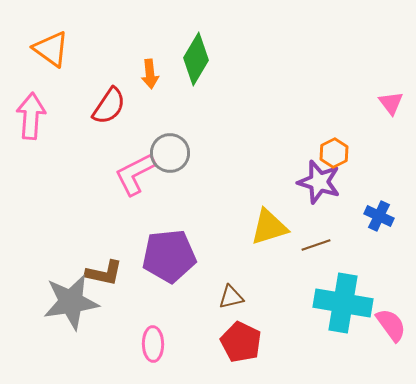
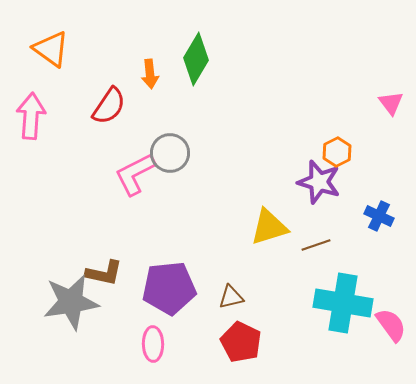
orange hexagon: moved 3 px right, 1 px up
purple pentagon: moved 32 px down
